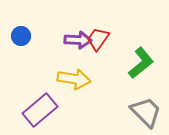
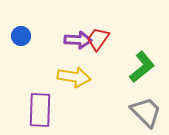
green L-shape: moved 1 px right, 4 px down
yellow arrow: moved 2 px up
purple rectangle: rotated 48 degrees counterclockwise
